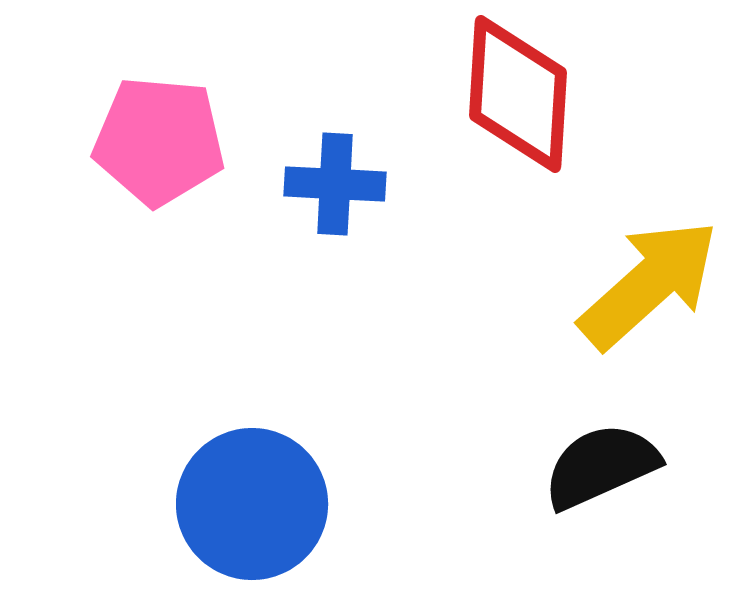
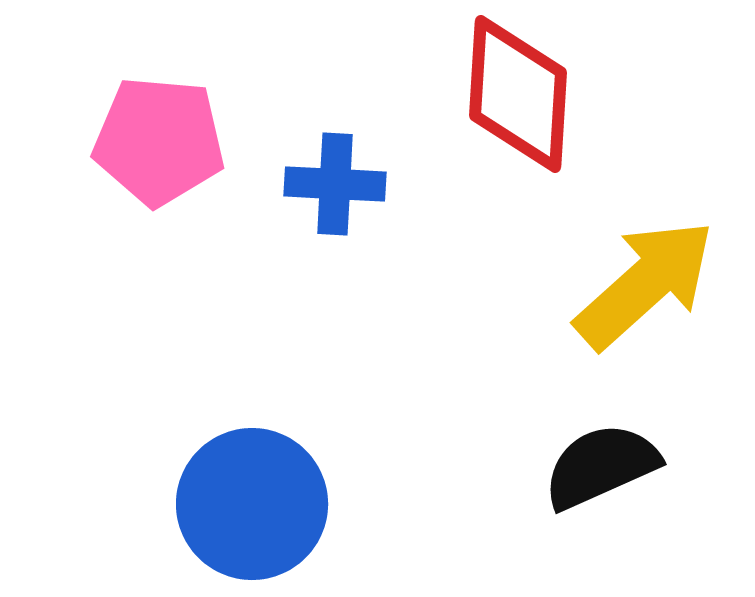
yellow arrow: moved 4 px left
